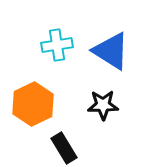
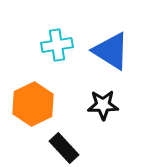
black rectangle: rotated 12 degrees counterclockwise
